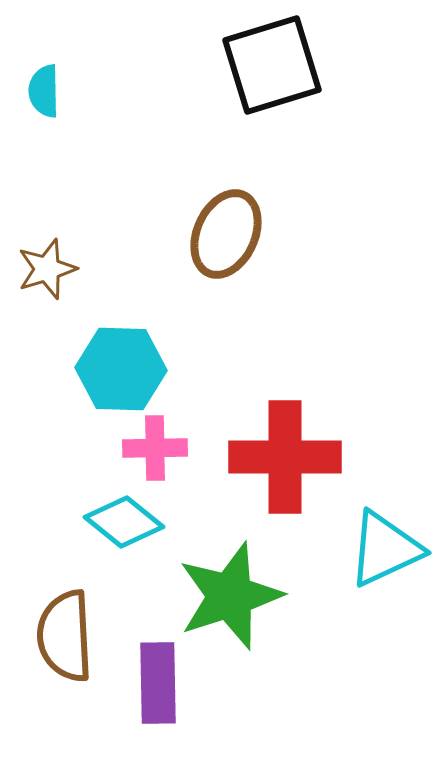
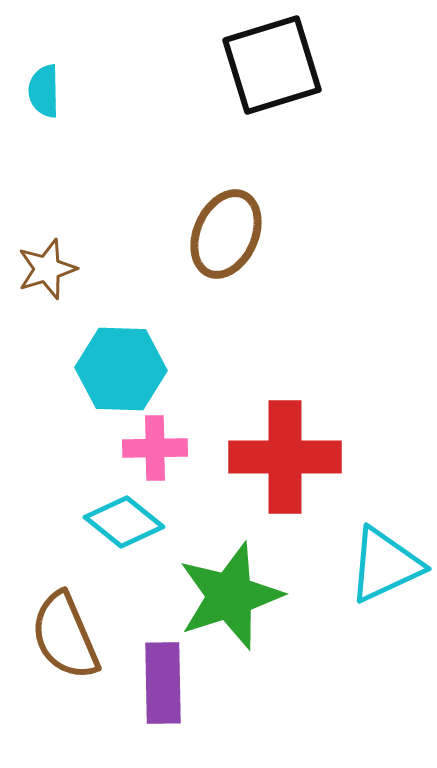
cyan triangle: moved 16 px down
brown semicircle: rotated 20 degrees counterclockwise
purple rectangle: moved 5 px right
